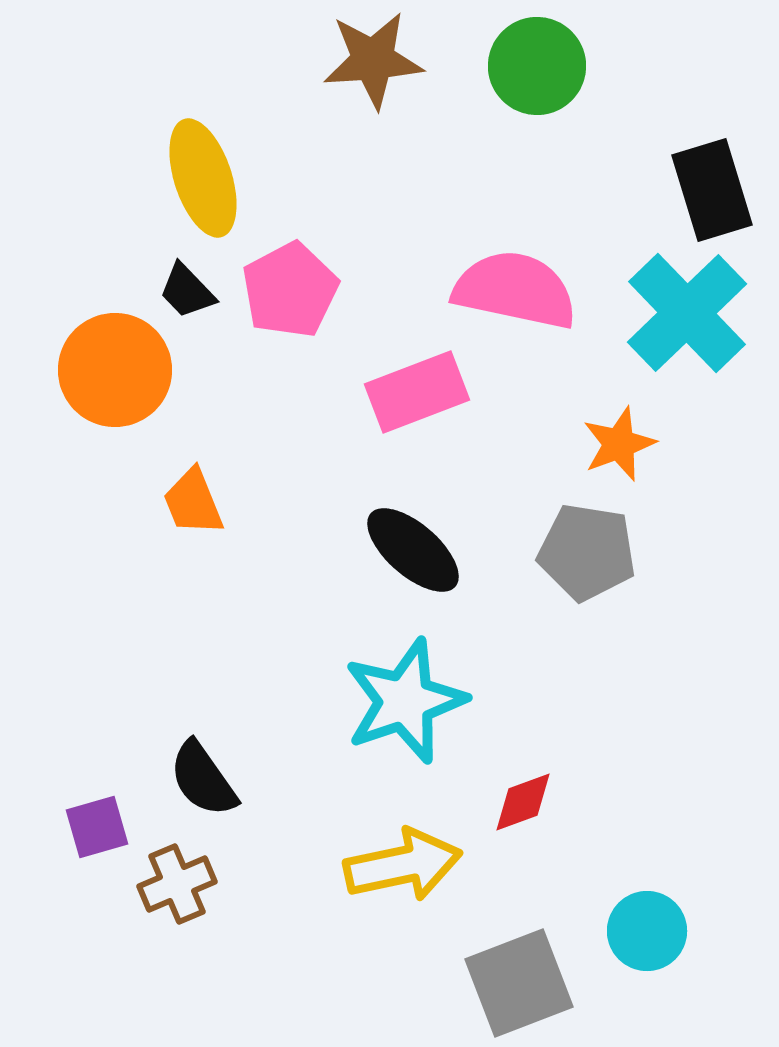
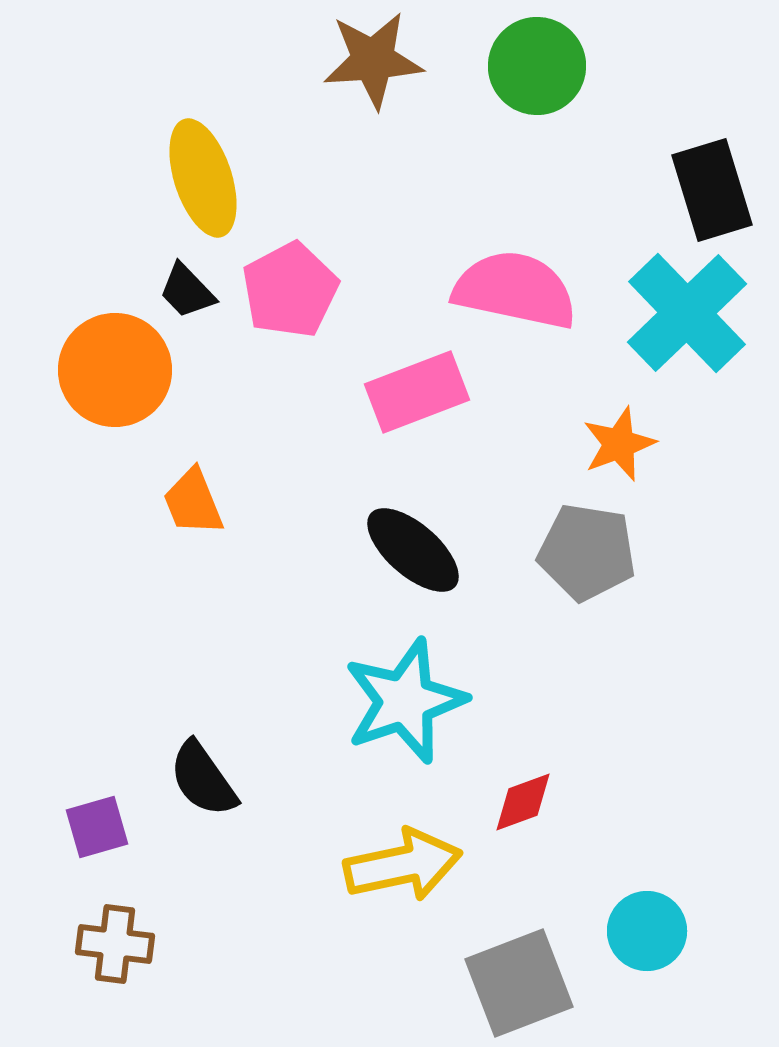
brown cross: moved 62 px left, 60 px down; rotated 30 degrees clockwise
